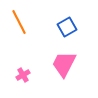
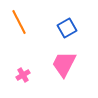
blue square: moved 1 px down
